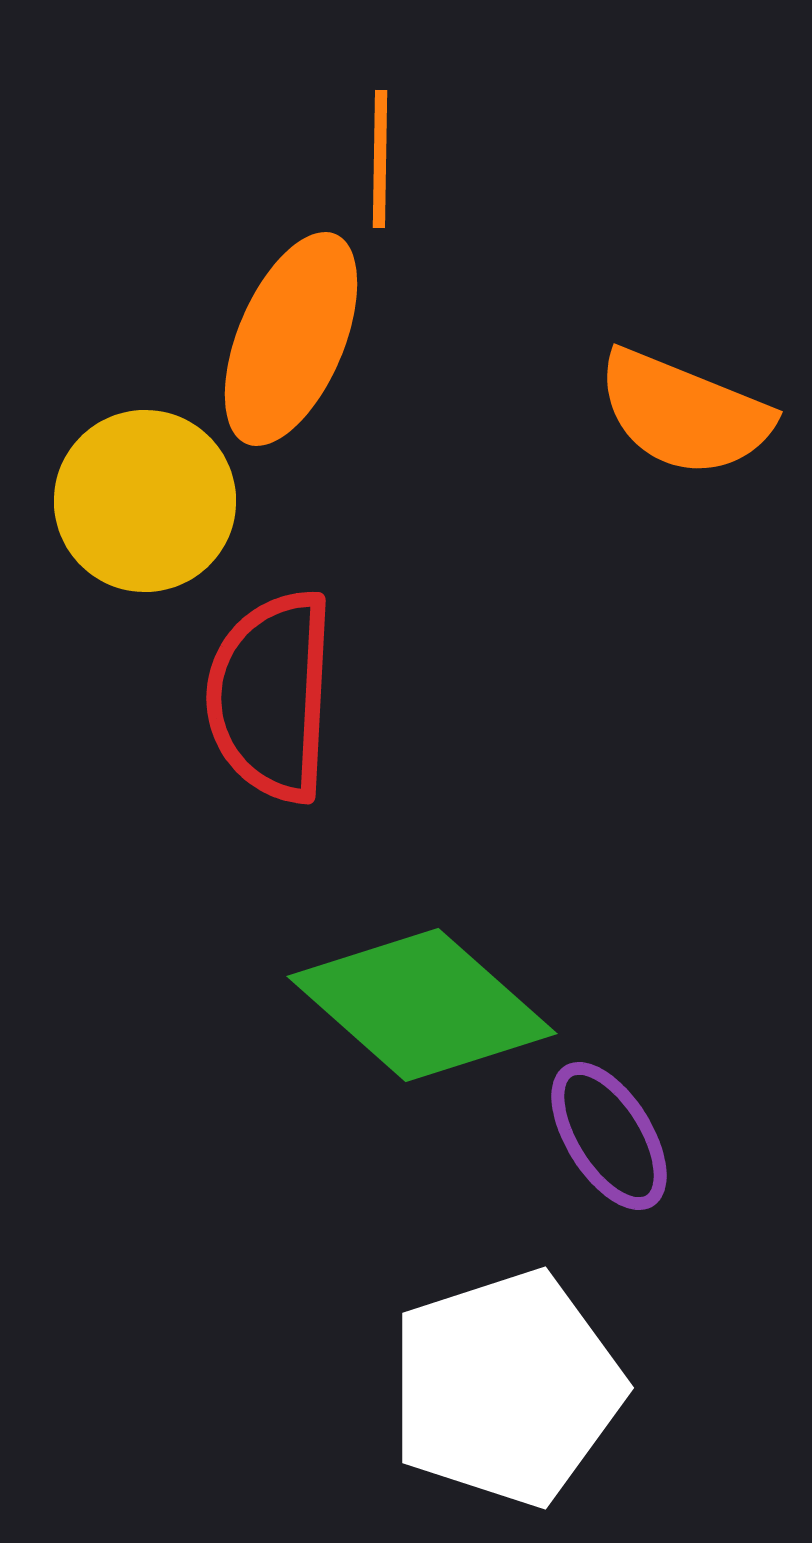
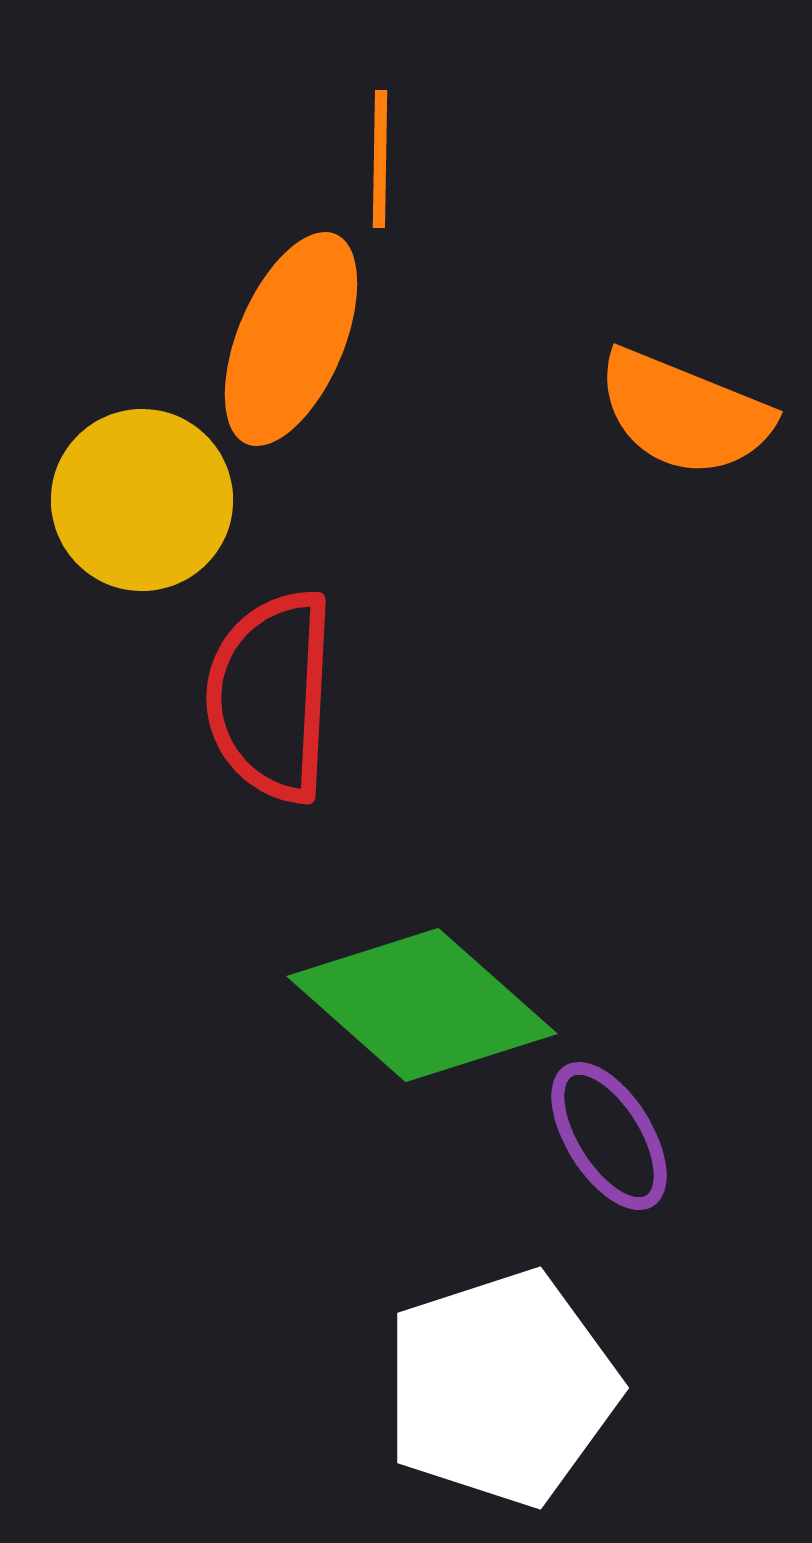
yellow circle: moved 3 px left, 1 px up
white pentagon: moved 5 px left
